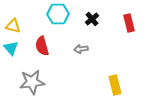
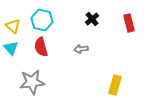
cyan hexagon: moved 16 px left, 6 px down; rotated 15 degrees clockwise
yellow triangle: rotated 28 degrees clockwise
red semicircle: moved 1 px left, 1 px down
yellow rectangle: rotated 30 degrees clockwise
